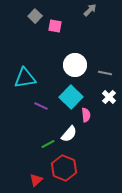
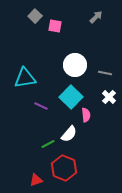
gray arrow: moved 6 px right, 7 px down
red triangle: rotated 24 degrees clockwise
